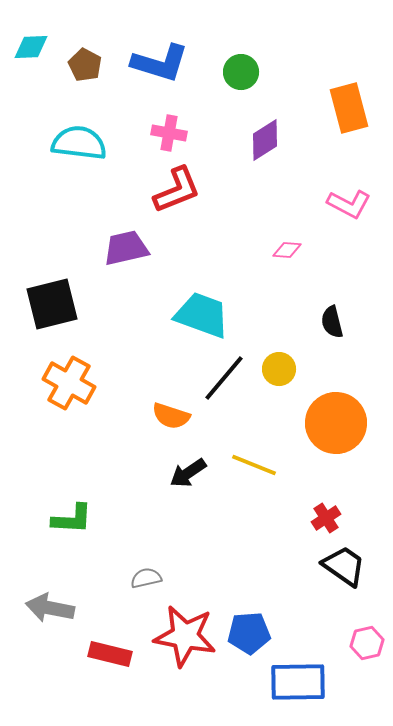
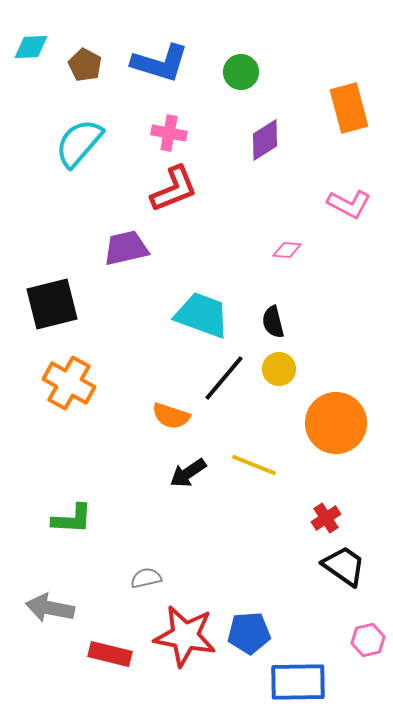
cyan semicircle: rotated 56 degrees counterclockwise
red L-shape: moved 3 px left, 1 px up
black semicircle: moved 59 px left
pink hexagon: moved 1 px right, 3 px up
